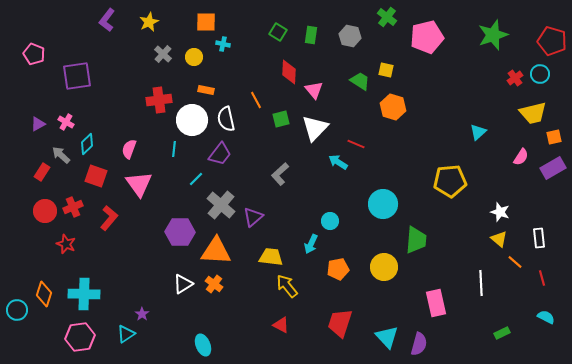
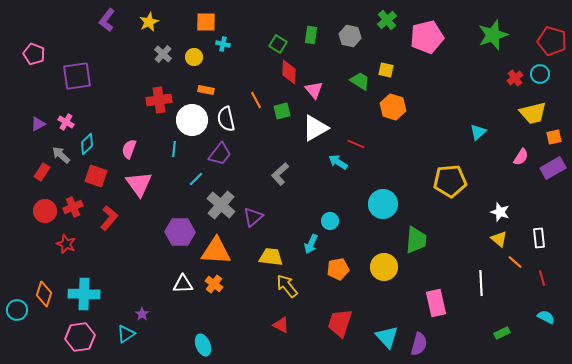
green cross at (387, 17): moved 3 px down; rotated 12 degrees clockwise
green square at (278, 32): moved 12 px down
green square at (281, 119): moved 1 px right, 8 px up
white triangle at (315, 128): rotated 16 degrees clockwise
white triangle at (183, 284): rotated 30 degrees clockwise
